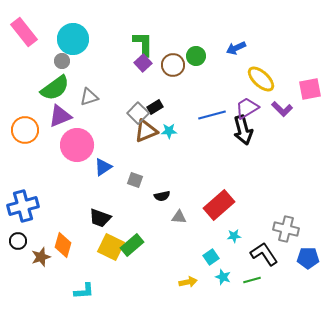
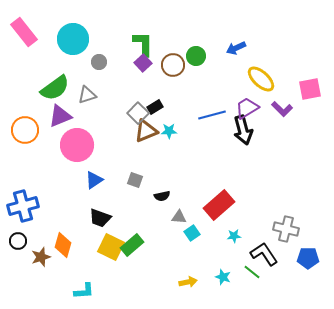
gray circle at (62, 61): moved 37 px right, 1 px down
gray triangle at (89, 97): moved 2 px left, 2 px up
blue triangle at (103, 167): moved 9 px left, 13 px down
cyan square at (211, 257): moved 19 px left, 24 px up
green line at (252, 280): moved 8 px up; rotated 54 degrees clockwise
